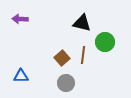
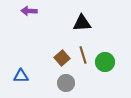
purple arrow: moved 9 px right, 8 px up
black triangle: rotated 18 degrees counterclockwise
green circle: moved 20 px down
brown line: rotated 24 degrees counterclockwise
